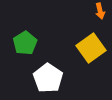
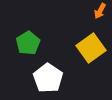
orange arrow: rotated 42 degrees clockwise
green pentagon: moved 3 px right
